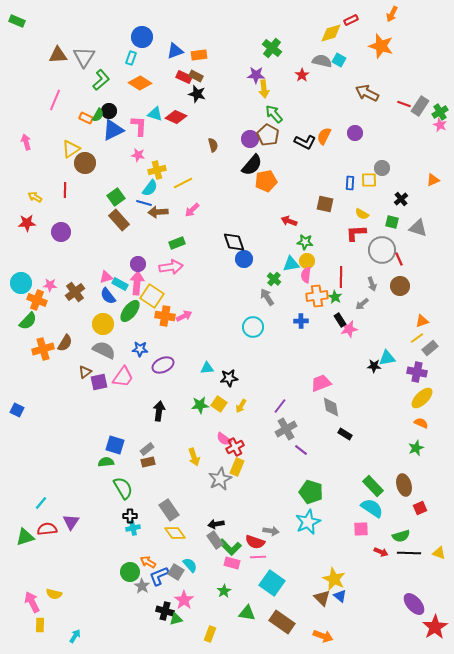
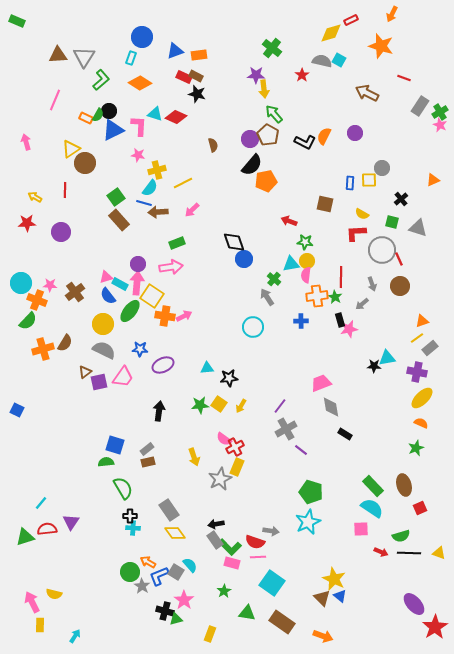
red line at (404, 104): moved 26 px up
black rectangle at (340, 320): rotated 16 degrees clockwise
cyan cross at (133, 528): rotated 16 degrees clockwise
